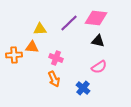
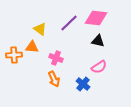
yellow triangle: rotated 40 degrees clockwise
blue cross: moved 4 px up
